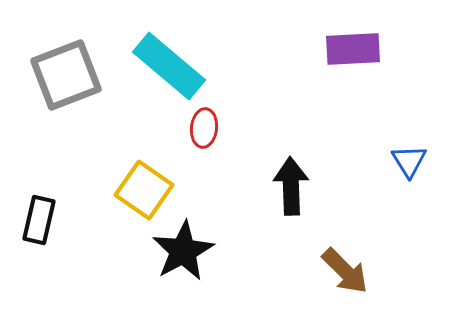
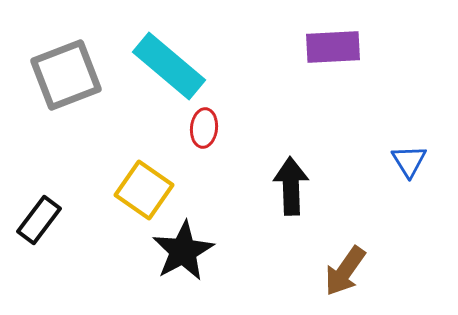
purple rectangle: moved 20 px left, 2 px up
black rectangle: rotated 24 degrees clockwise
brown arrow: rotated 80 degrees clockwise
